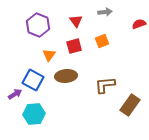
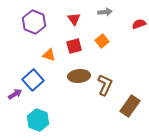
red triangle: moved 2 px left, 2 px up
purple hexagon: moved 4 px left, 3 px up
orange square: rotated 16 degrees counterclockwise
orange triangle: rotated 48 degrees counterclockwise
brown ellipse: moved 13 px right
blue square: rotated 20 degrees clockwise
brown L-shape: rotated 120 degrees clockwise
brown rectangle: moved 1 px down
cyan hexagon: moved 4 px right, 6 px down; rotated 25 degrees clockwise
